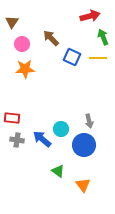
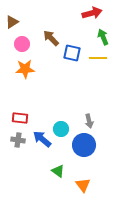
red arrow: moved 2 px right, 3 px up
brown triangle: rotated 24 degrees clockwise
blue square: moved 4 px up; rotated 12 degrees counterclockwise
red rectangle: moved 8 px right
gray cross: moved 1 px right
